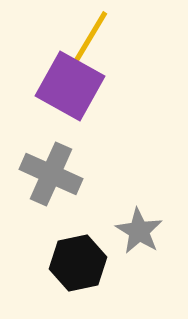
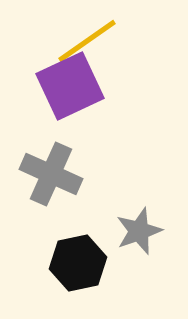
yellow line: moved 1 px left; rotated 24 degrees clockwise
purple square: rotated 36 degrees clockwise
gray star: rotated 21 degrees clockwise
